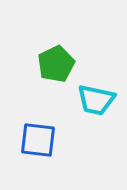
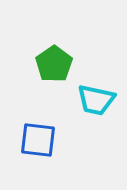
green pentagon: moved 2 px left; rotated 9 degrees counterclockwise
